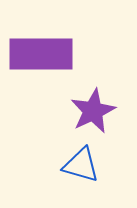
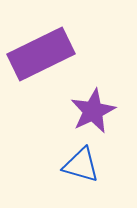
purple rectangle: rotated 26 degrees counterclockwise
